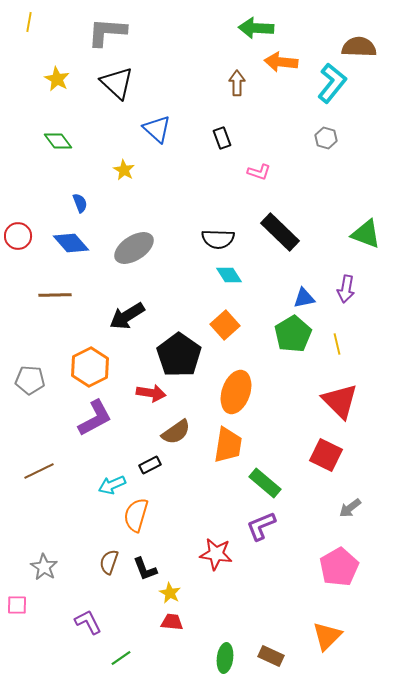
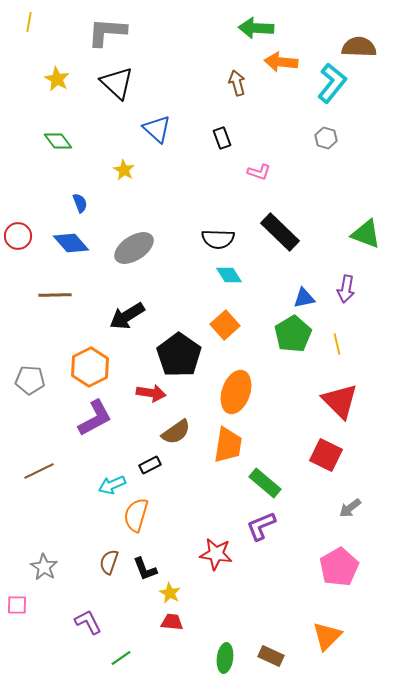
brown arrow at (237, 83): rotated 15 degrees counterclockwise
